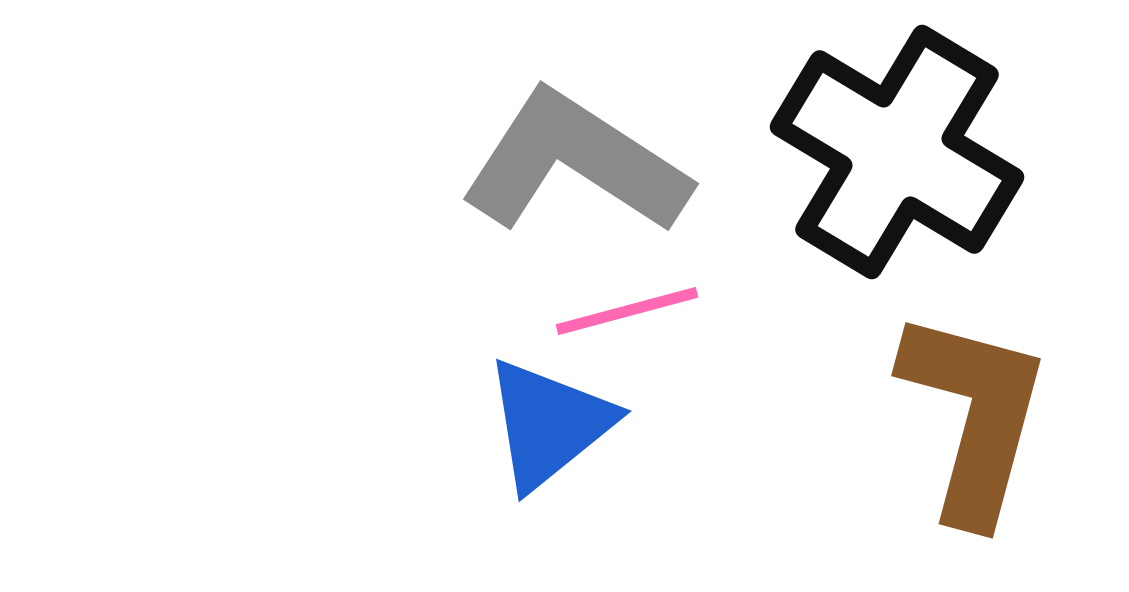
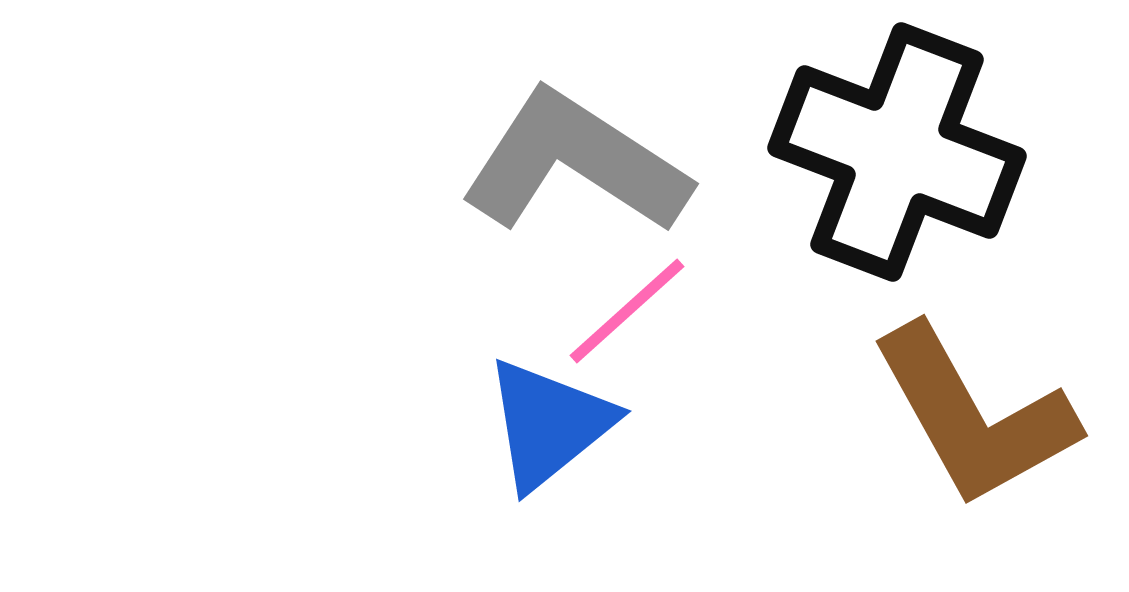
black cross: rotated 10 degrees counterclockwise
pink line: rotated 27 degrees counterclockwise
brown L-shape: rotated 136 degrees clockwise
